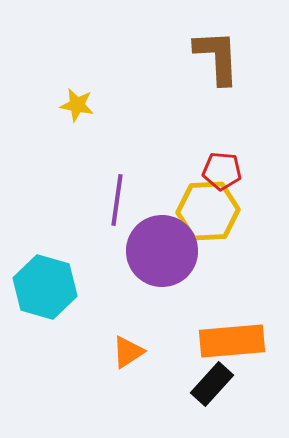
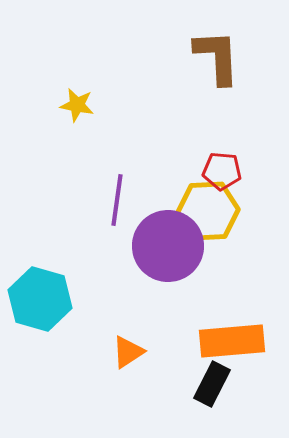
purple circle: moved 6 px right, 5 px up
cyan hexagon: moved 5 px left, 12 px down
black rectangle: rotated 15 degrees counterclockwise
